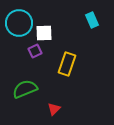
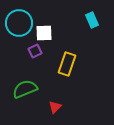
red triangle: moved 1 px right, 2 px up
